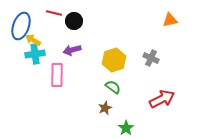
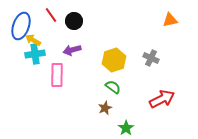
red line: moved 3 px left, 2 px down; rotated 42 degrees clockwise
